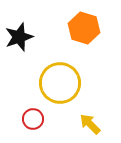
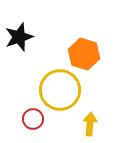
orange hexagon: moved 26 px down
yellow circle: moved 7 px down
yellow arrow: rotated 50 degrees clockwise
